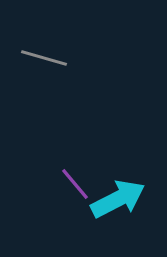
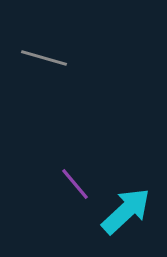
cyan arrow: moved 8 px right, 12 px down; rotated 16 degrees counterclockwise
